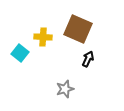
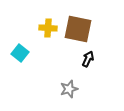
brown square: rotated 12 degrees counterclockwise
yellow cross: moved 5 px right, 9 px up
gray star: moved 4 px right
